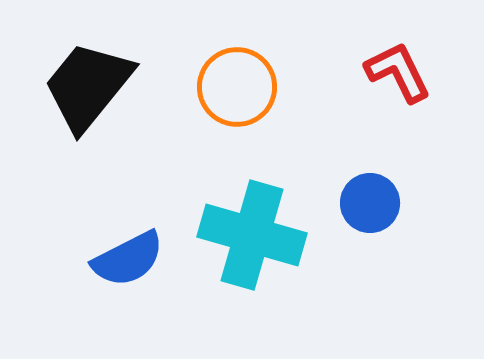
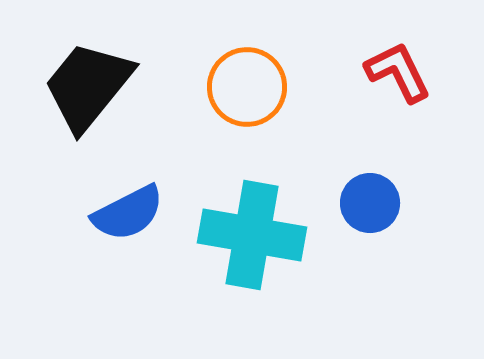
orange circle: moved 10 px right
cyan cross: rotated 6 degrees counterclockwise
blue semicircle: moved 46 px up
